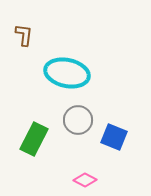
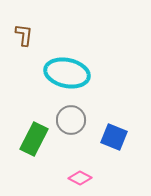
gray circle: moved 7 px left
pink diamond: moved 5 px left, 2 px up
